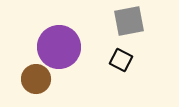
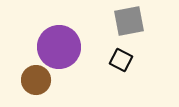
brown circle: moved 1 px down
